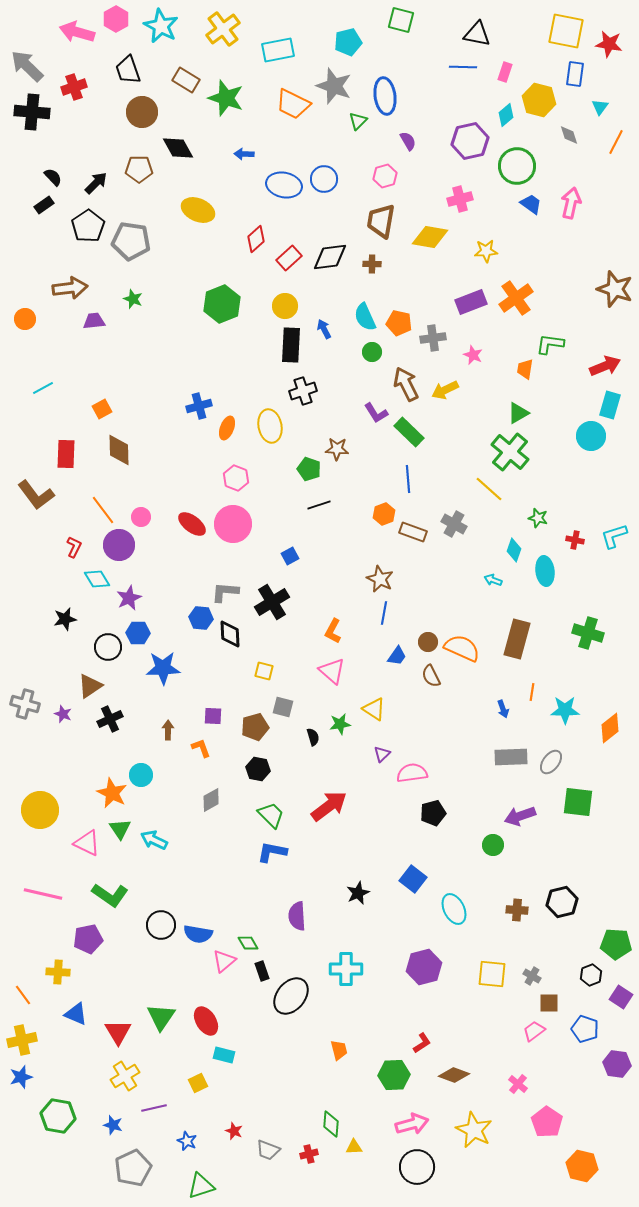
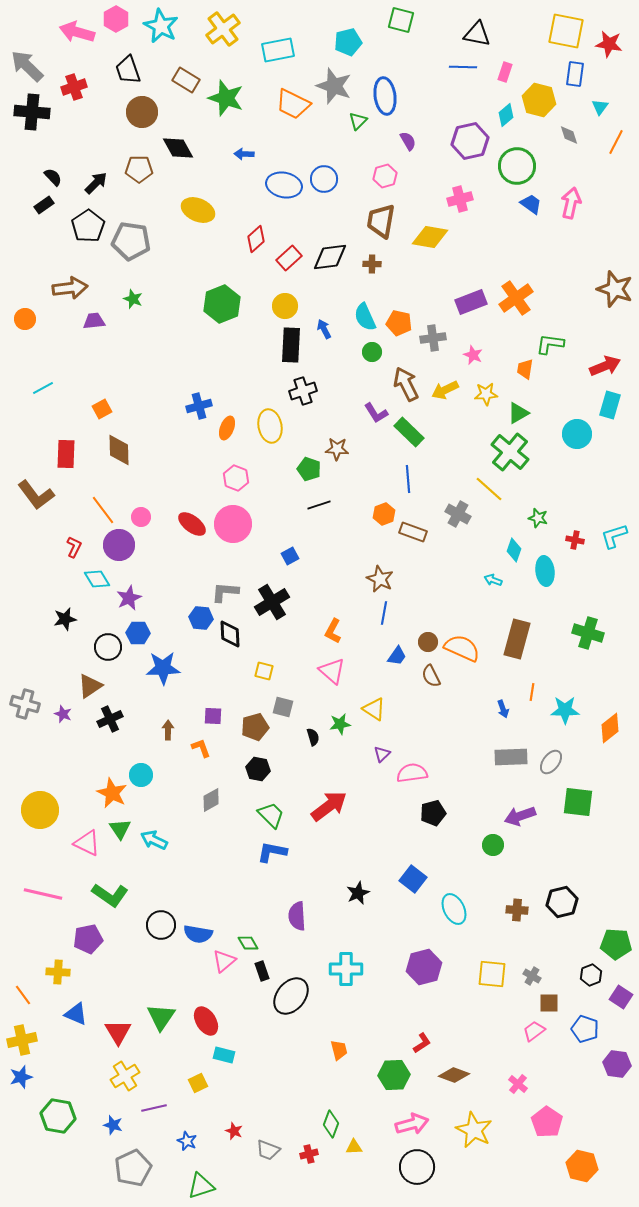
yellow star at (486, 251): moved 143 px down
cyan circle at (591, 436): moved 14 px left, 2 px up
gray cross at (454, 524): moved 4 px right, 10 px up
green diamond at (331, 1124): rotated 16 degrees clockwise
